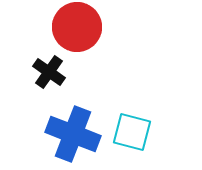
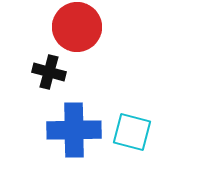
black cross: rotated 20 degrees counterclockwise
blue cross: moved 1 px right, 4 px up; rotated 22 degrees counterclockwise
